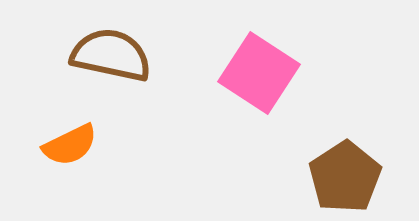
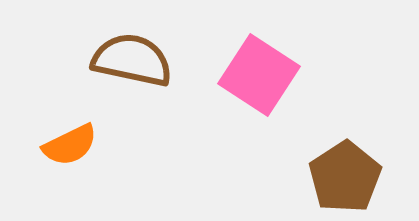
brown semicircle: moved 21 px right, 5 px down
pink square: moved 2 px down
